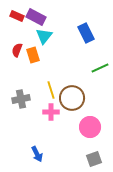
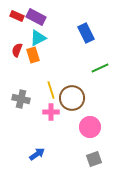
cyan triangle: moved 6 px left, 2 px down; rotated 24 degrees clockwise
gray cross: rotated 24 degrees clockwise
blue arrow: rotated 98 degrees counterclockwise
